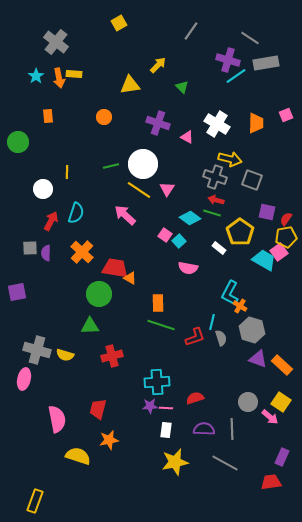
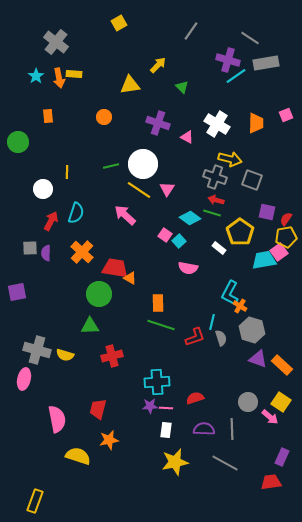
cyan trapezoid at (264, 260): rotated 40 degrees counterclockwise
